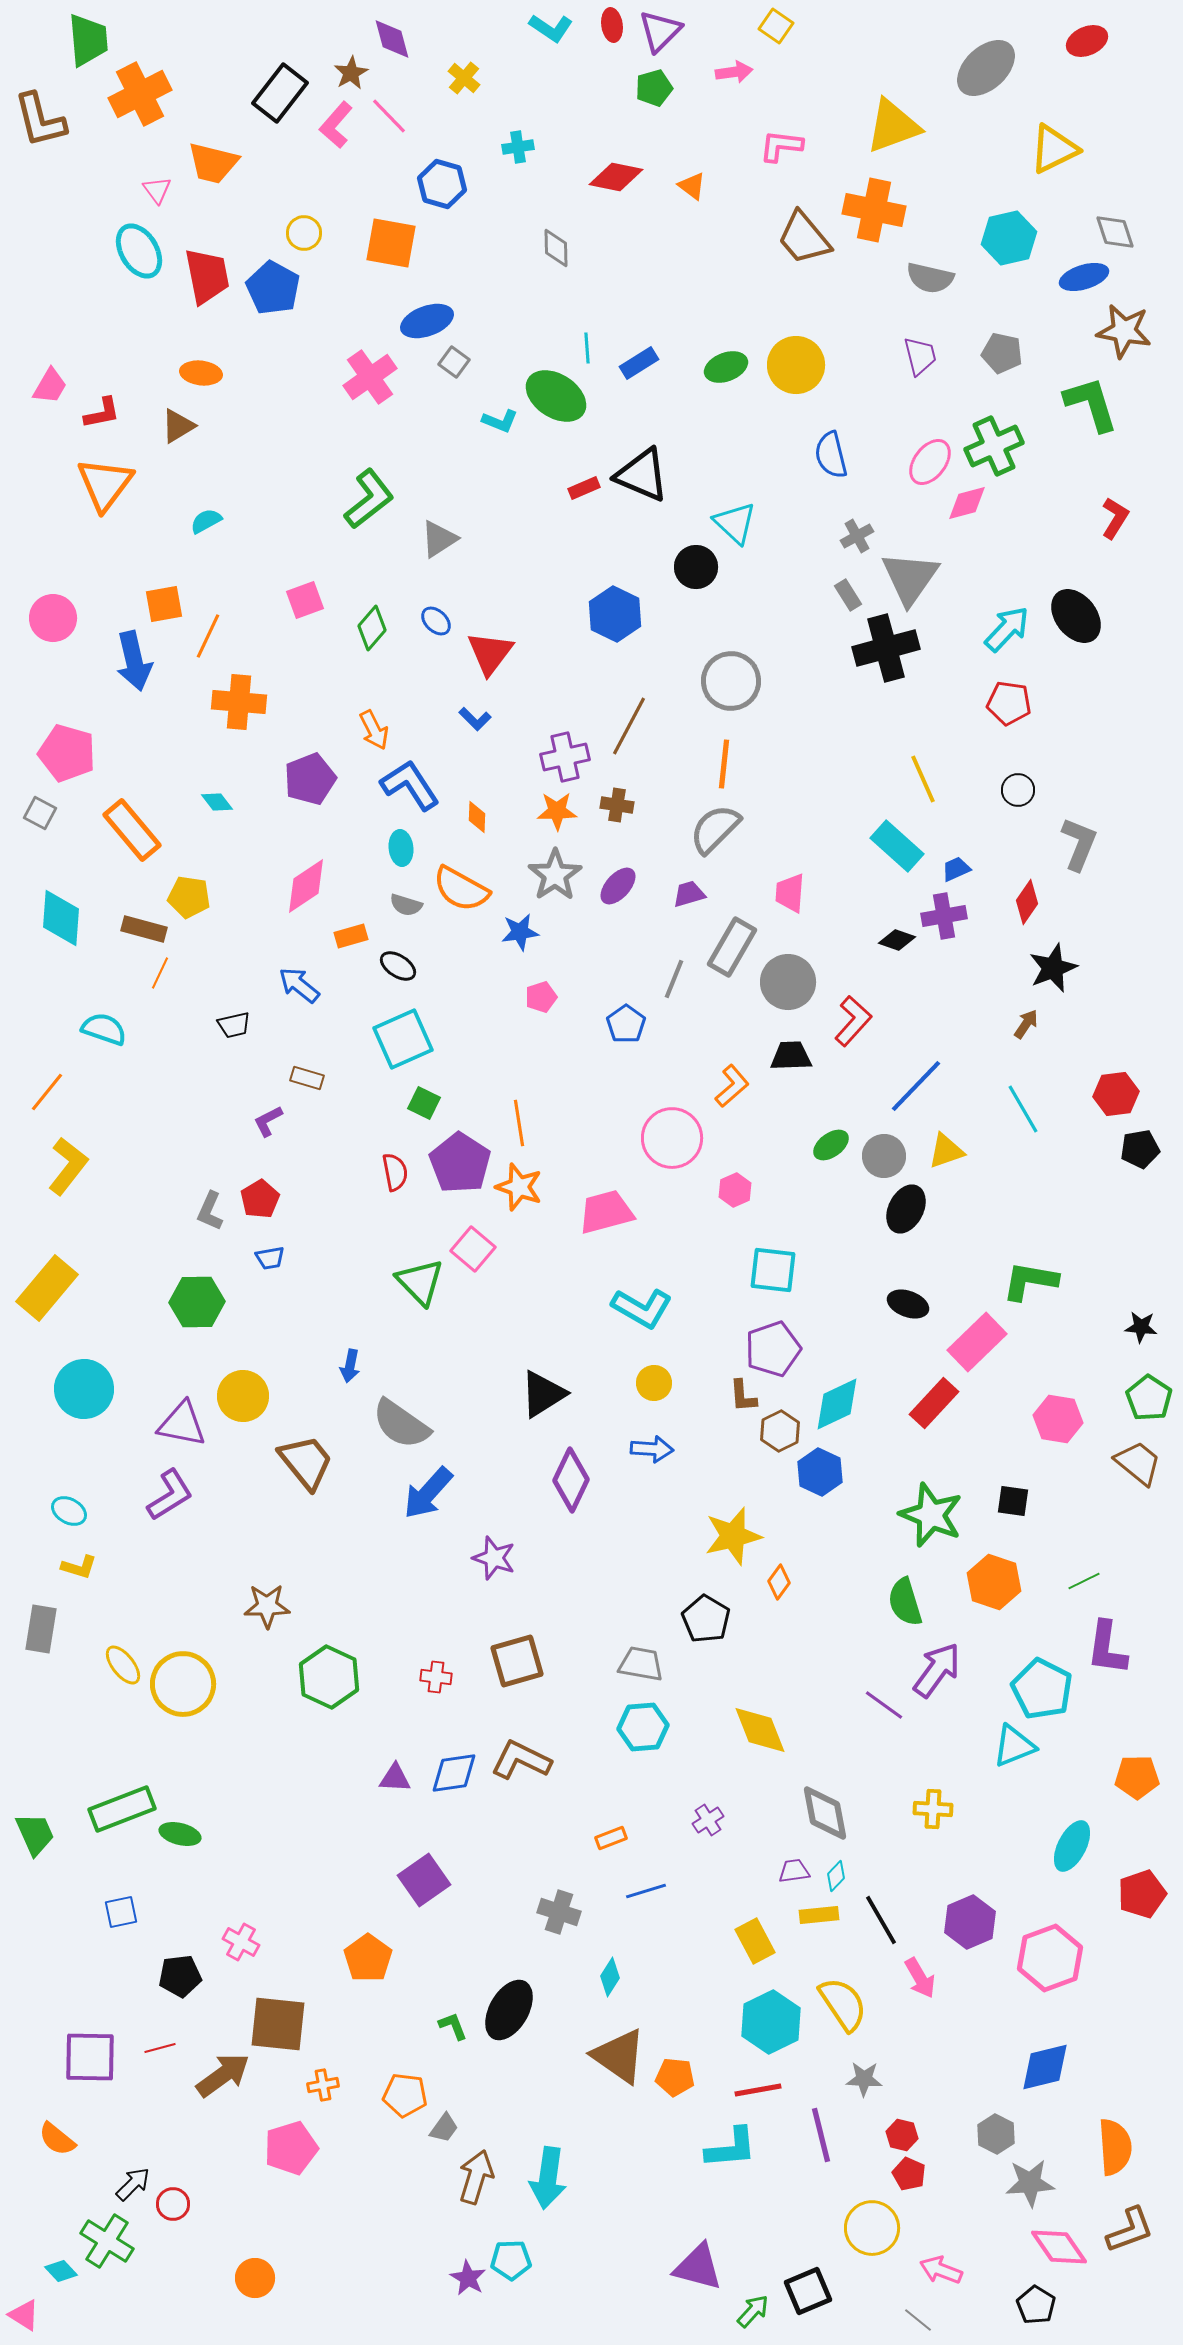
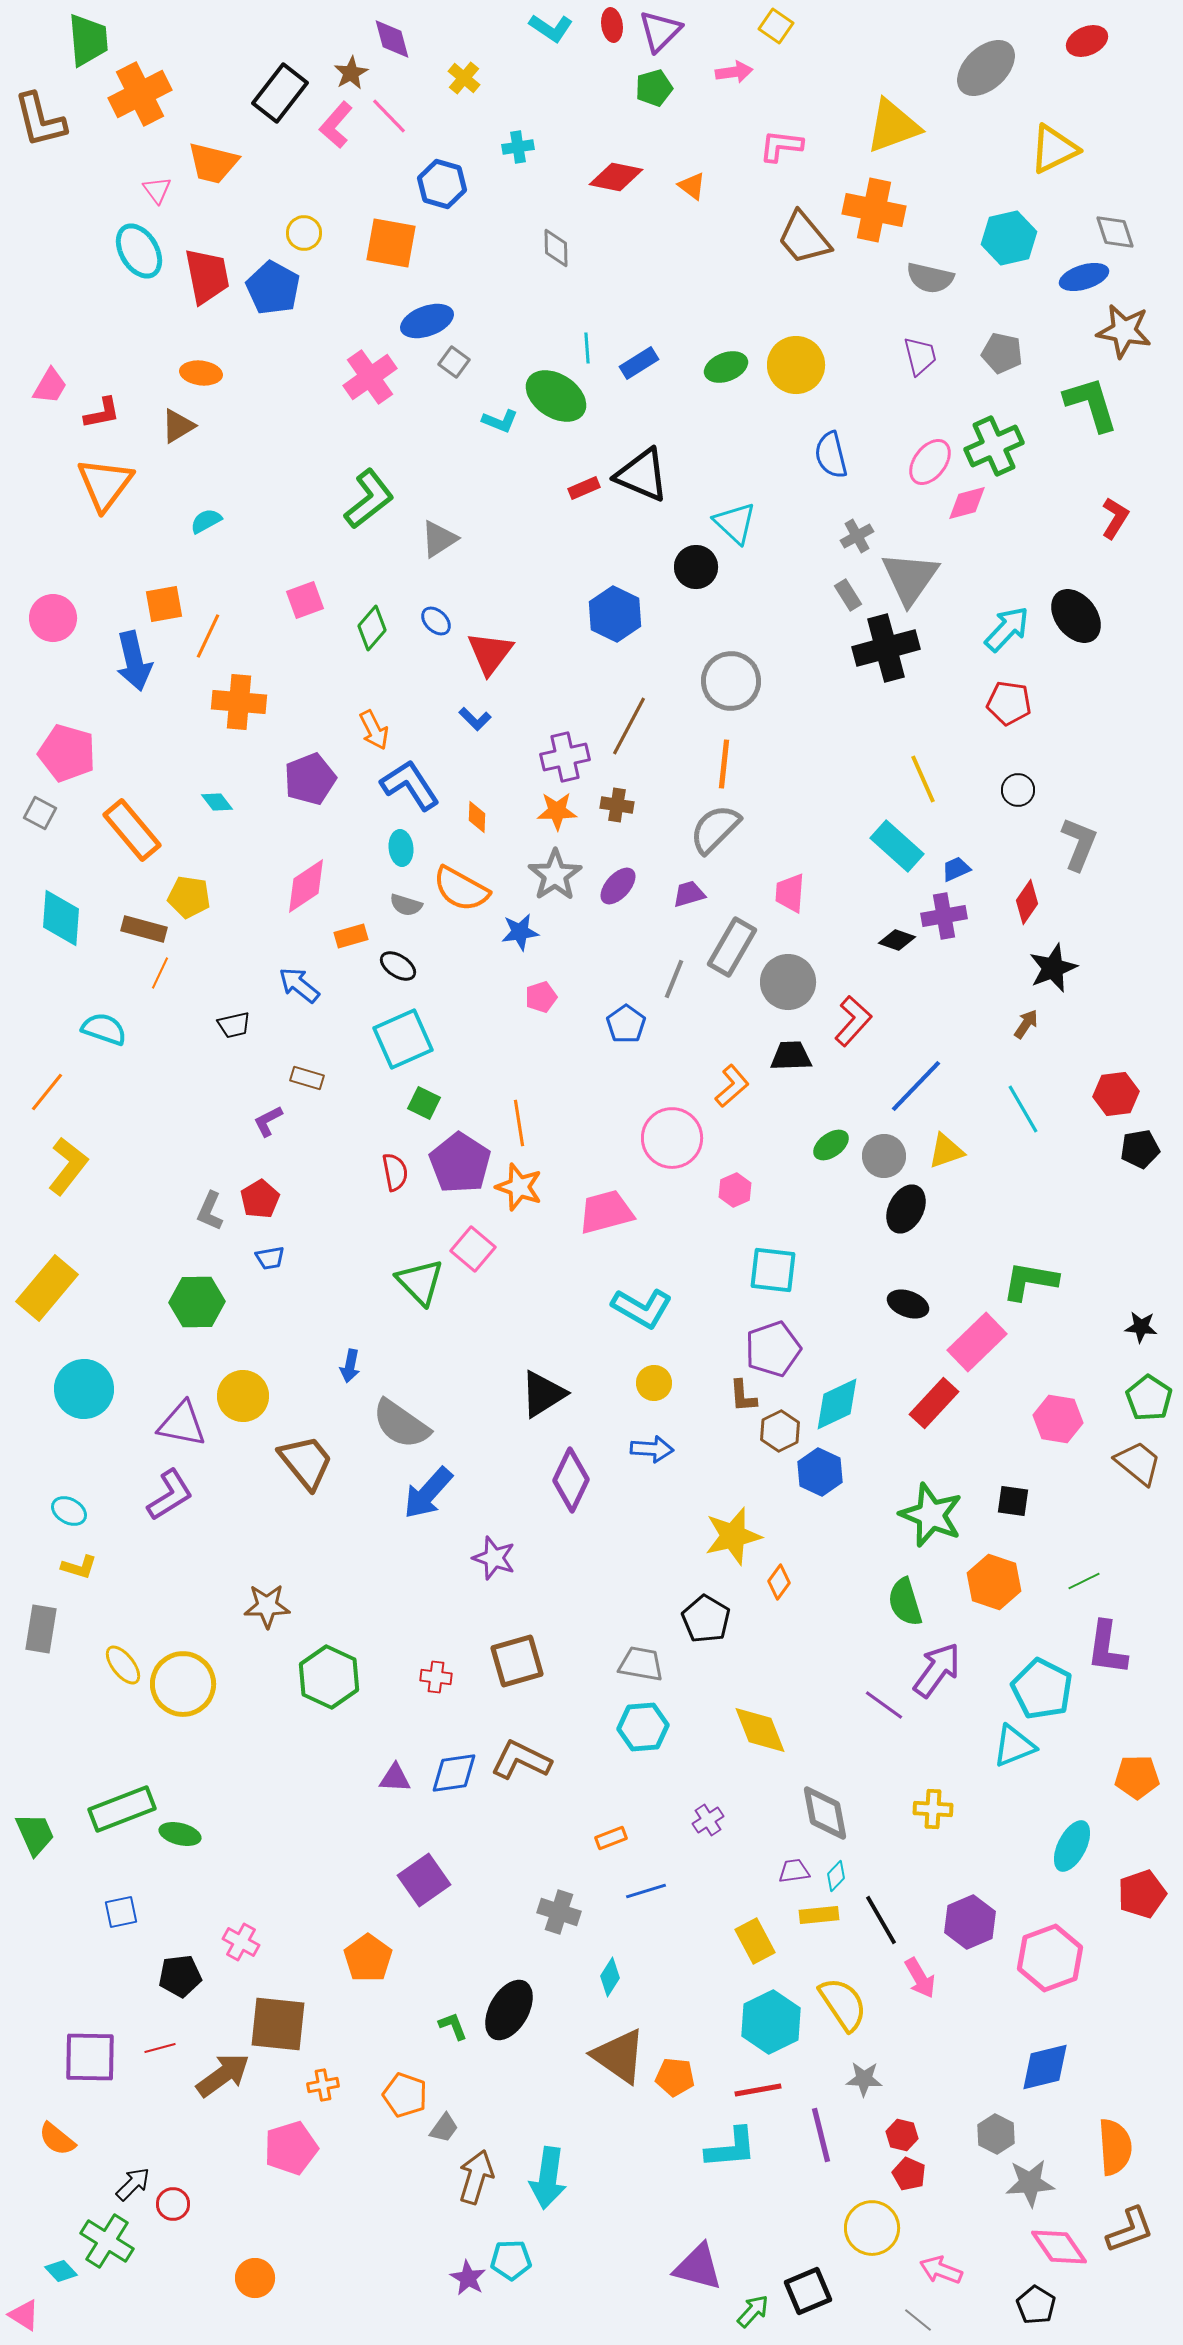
orange pentagon at (405, 2095): rotated 12 degrees clockwise
